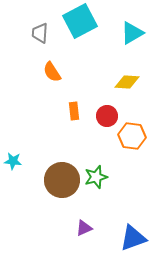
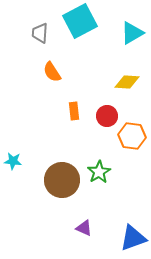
green star: moved 3 px right, 5 px up; rotated 15 degrees counterclockwise
purple triangle: rotated 48 degrees clockwise
